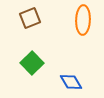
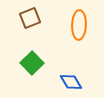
orange ellipse: moved 4 px left, 5 px down
